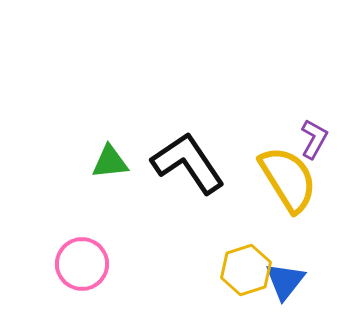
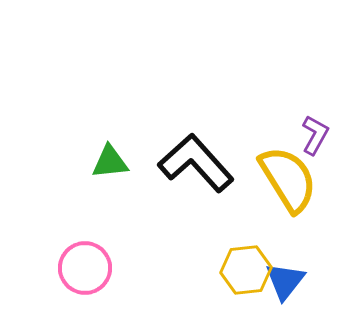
purple L-shape: moved 1 px right, 4 px up
black L-shape: moved 8 px right; rotated 8 degrees counterclockwise
pink circle: moved 3 px right, 4 px down
yellow hexagon: rotated 12 degrees clockwise
